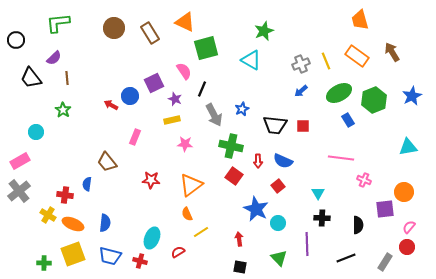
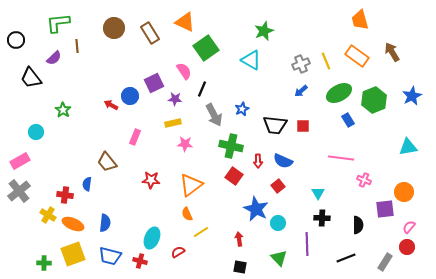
green square at (206, 48): rotated 20 degrees counterclockwise
brown line at (67, 78): moved 10 px right, 32 px up
purple star at (175, 99): rotated 16 degrees counterclockwise
yellow rectangle at (172, 120): moved 1 px right, 3 px down
